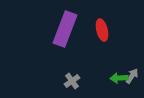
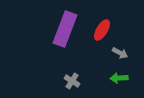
red ellipse: rotated 45 degrees clockwise
gray arrow: moved 12 px left, 23 px up; rotated 84 degrees clockwise
gray cross: rotated 21 degrees counterclockwise
